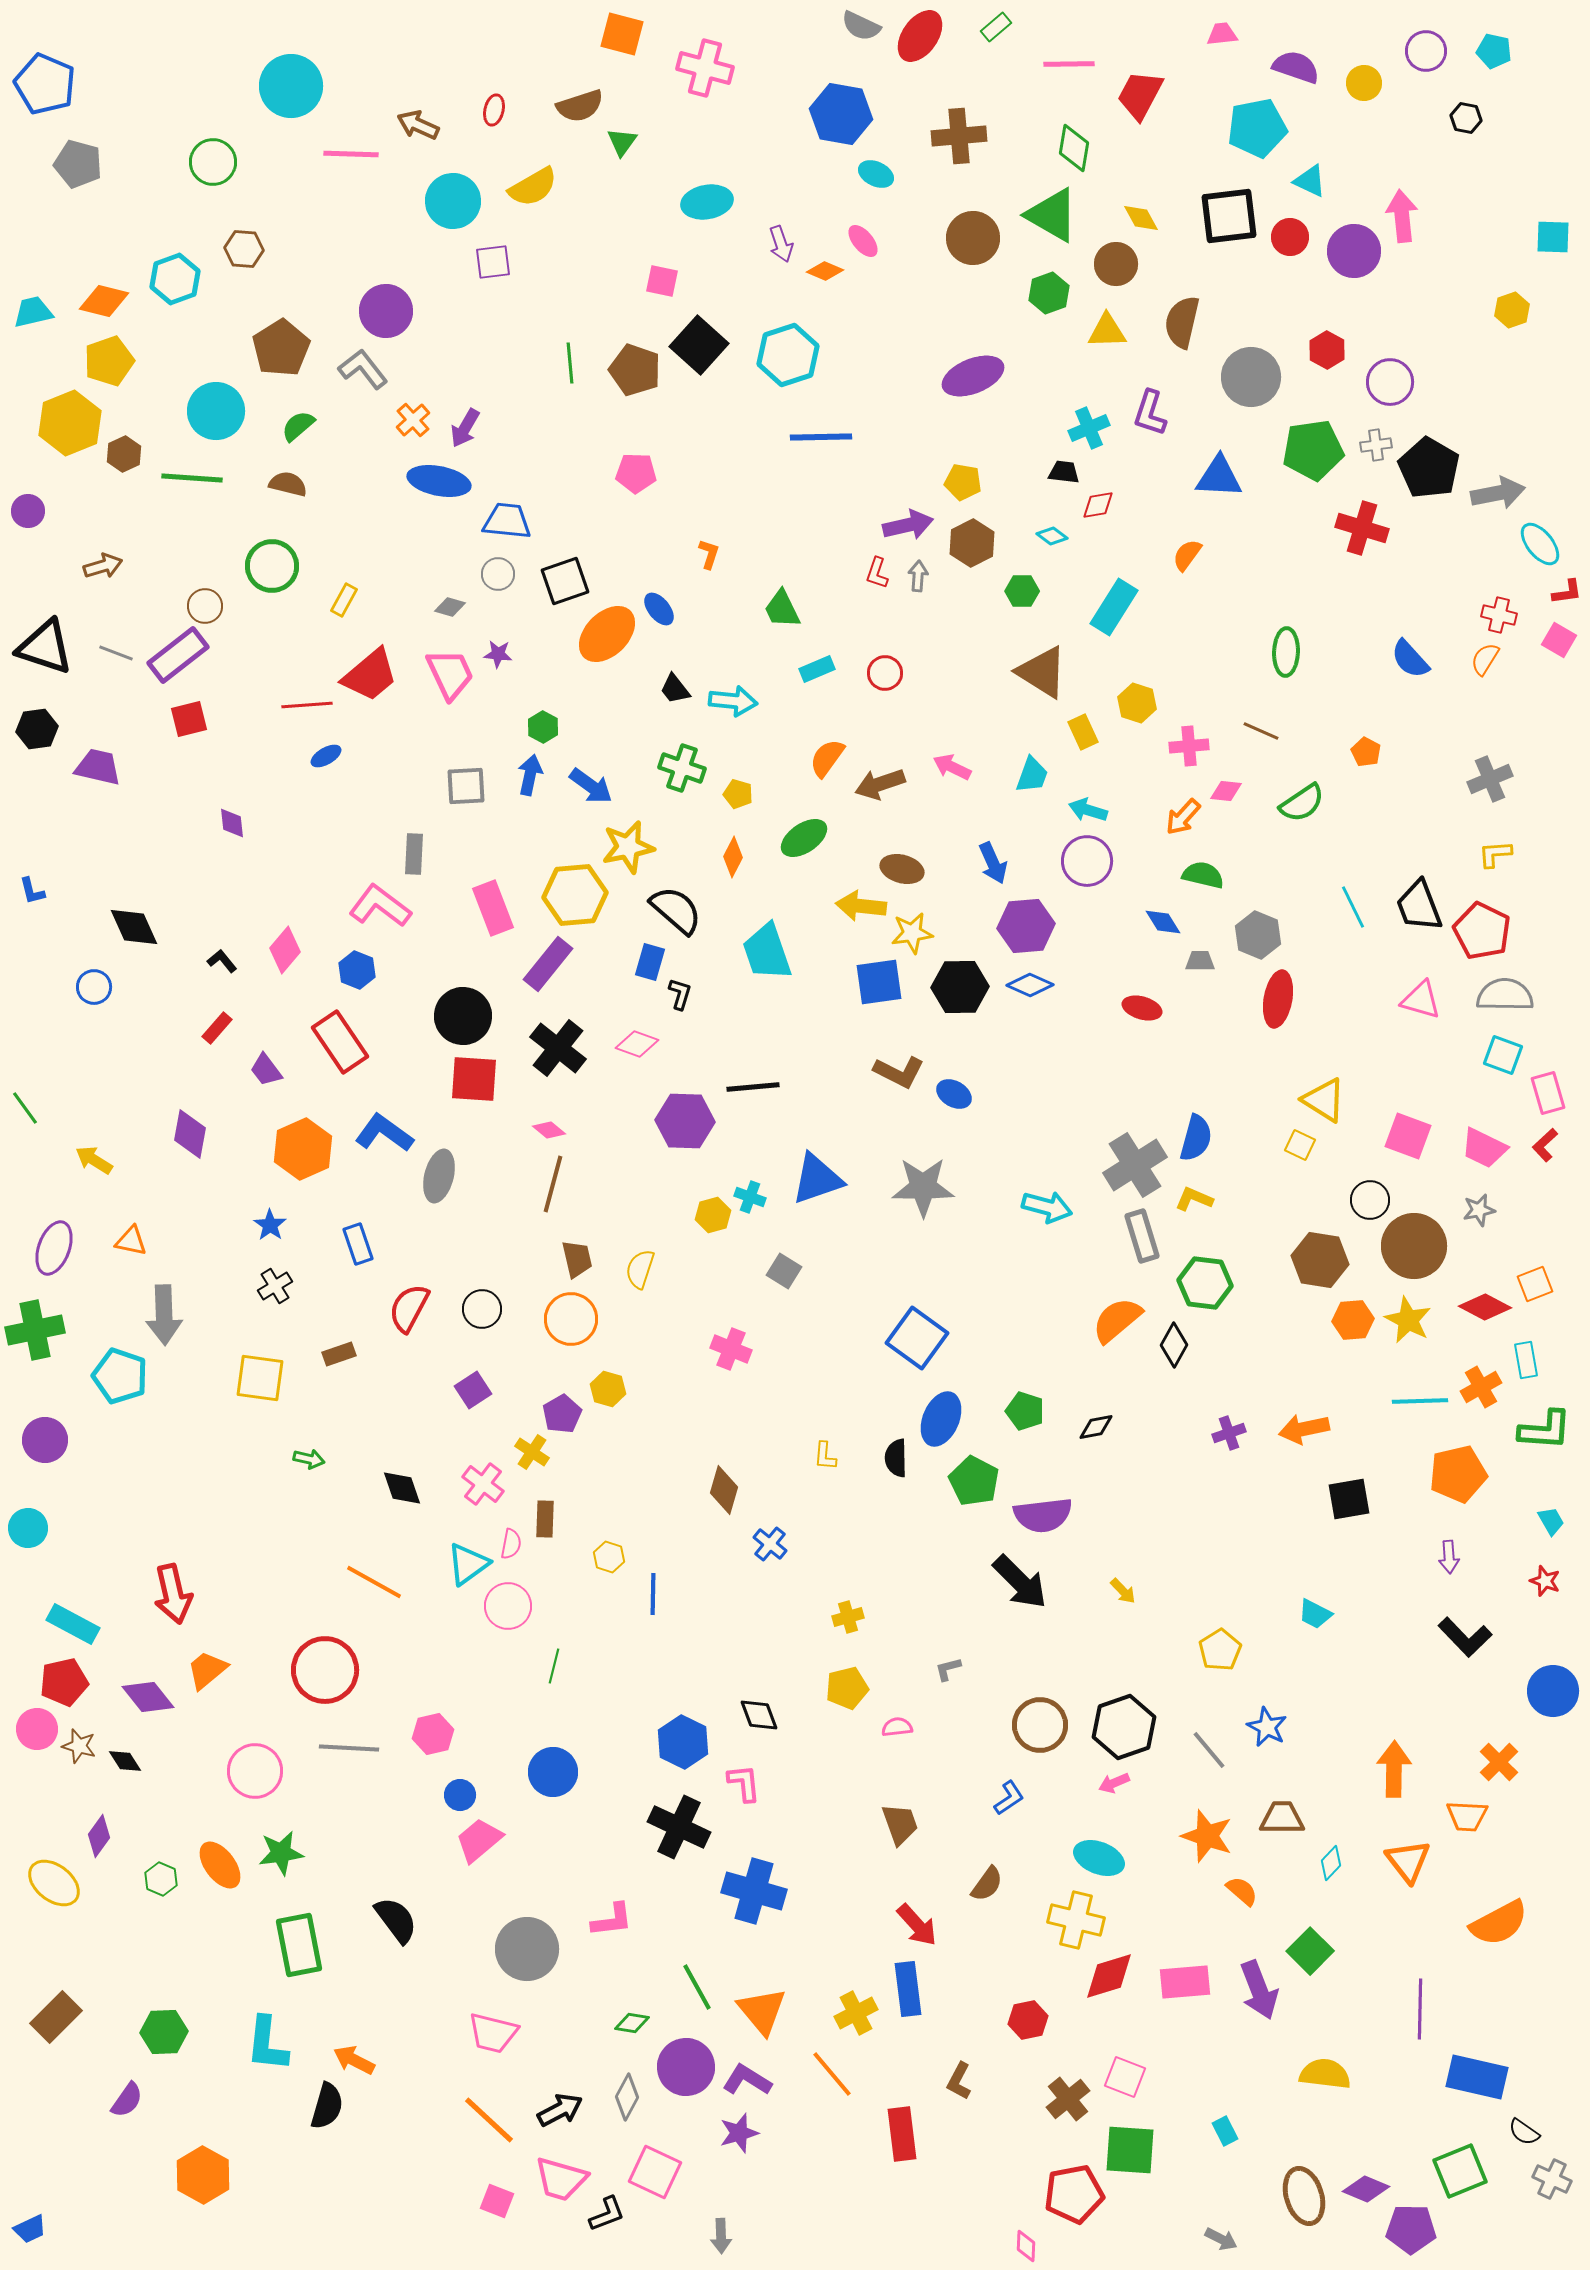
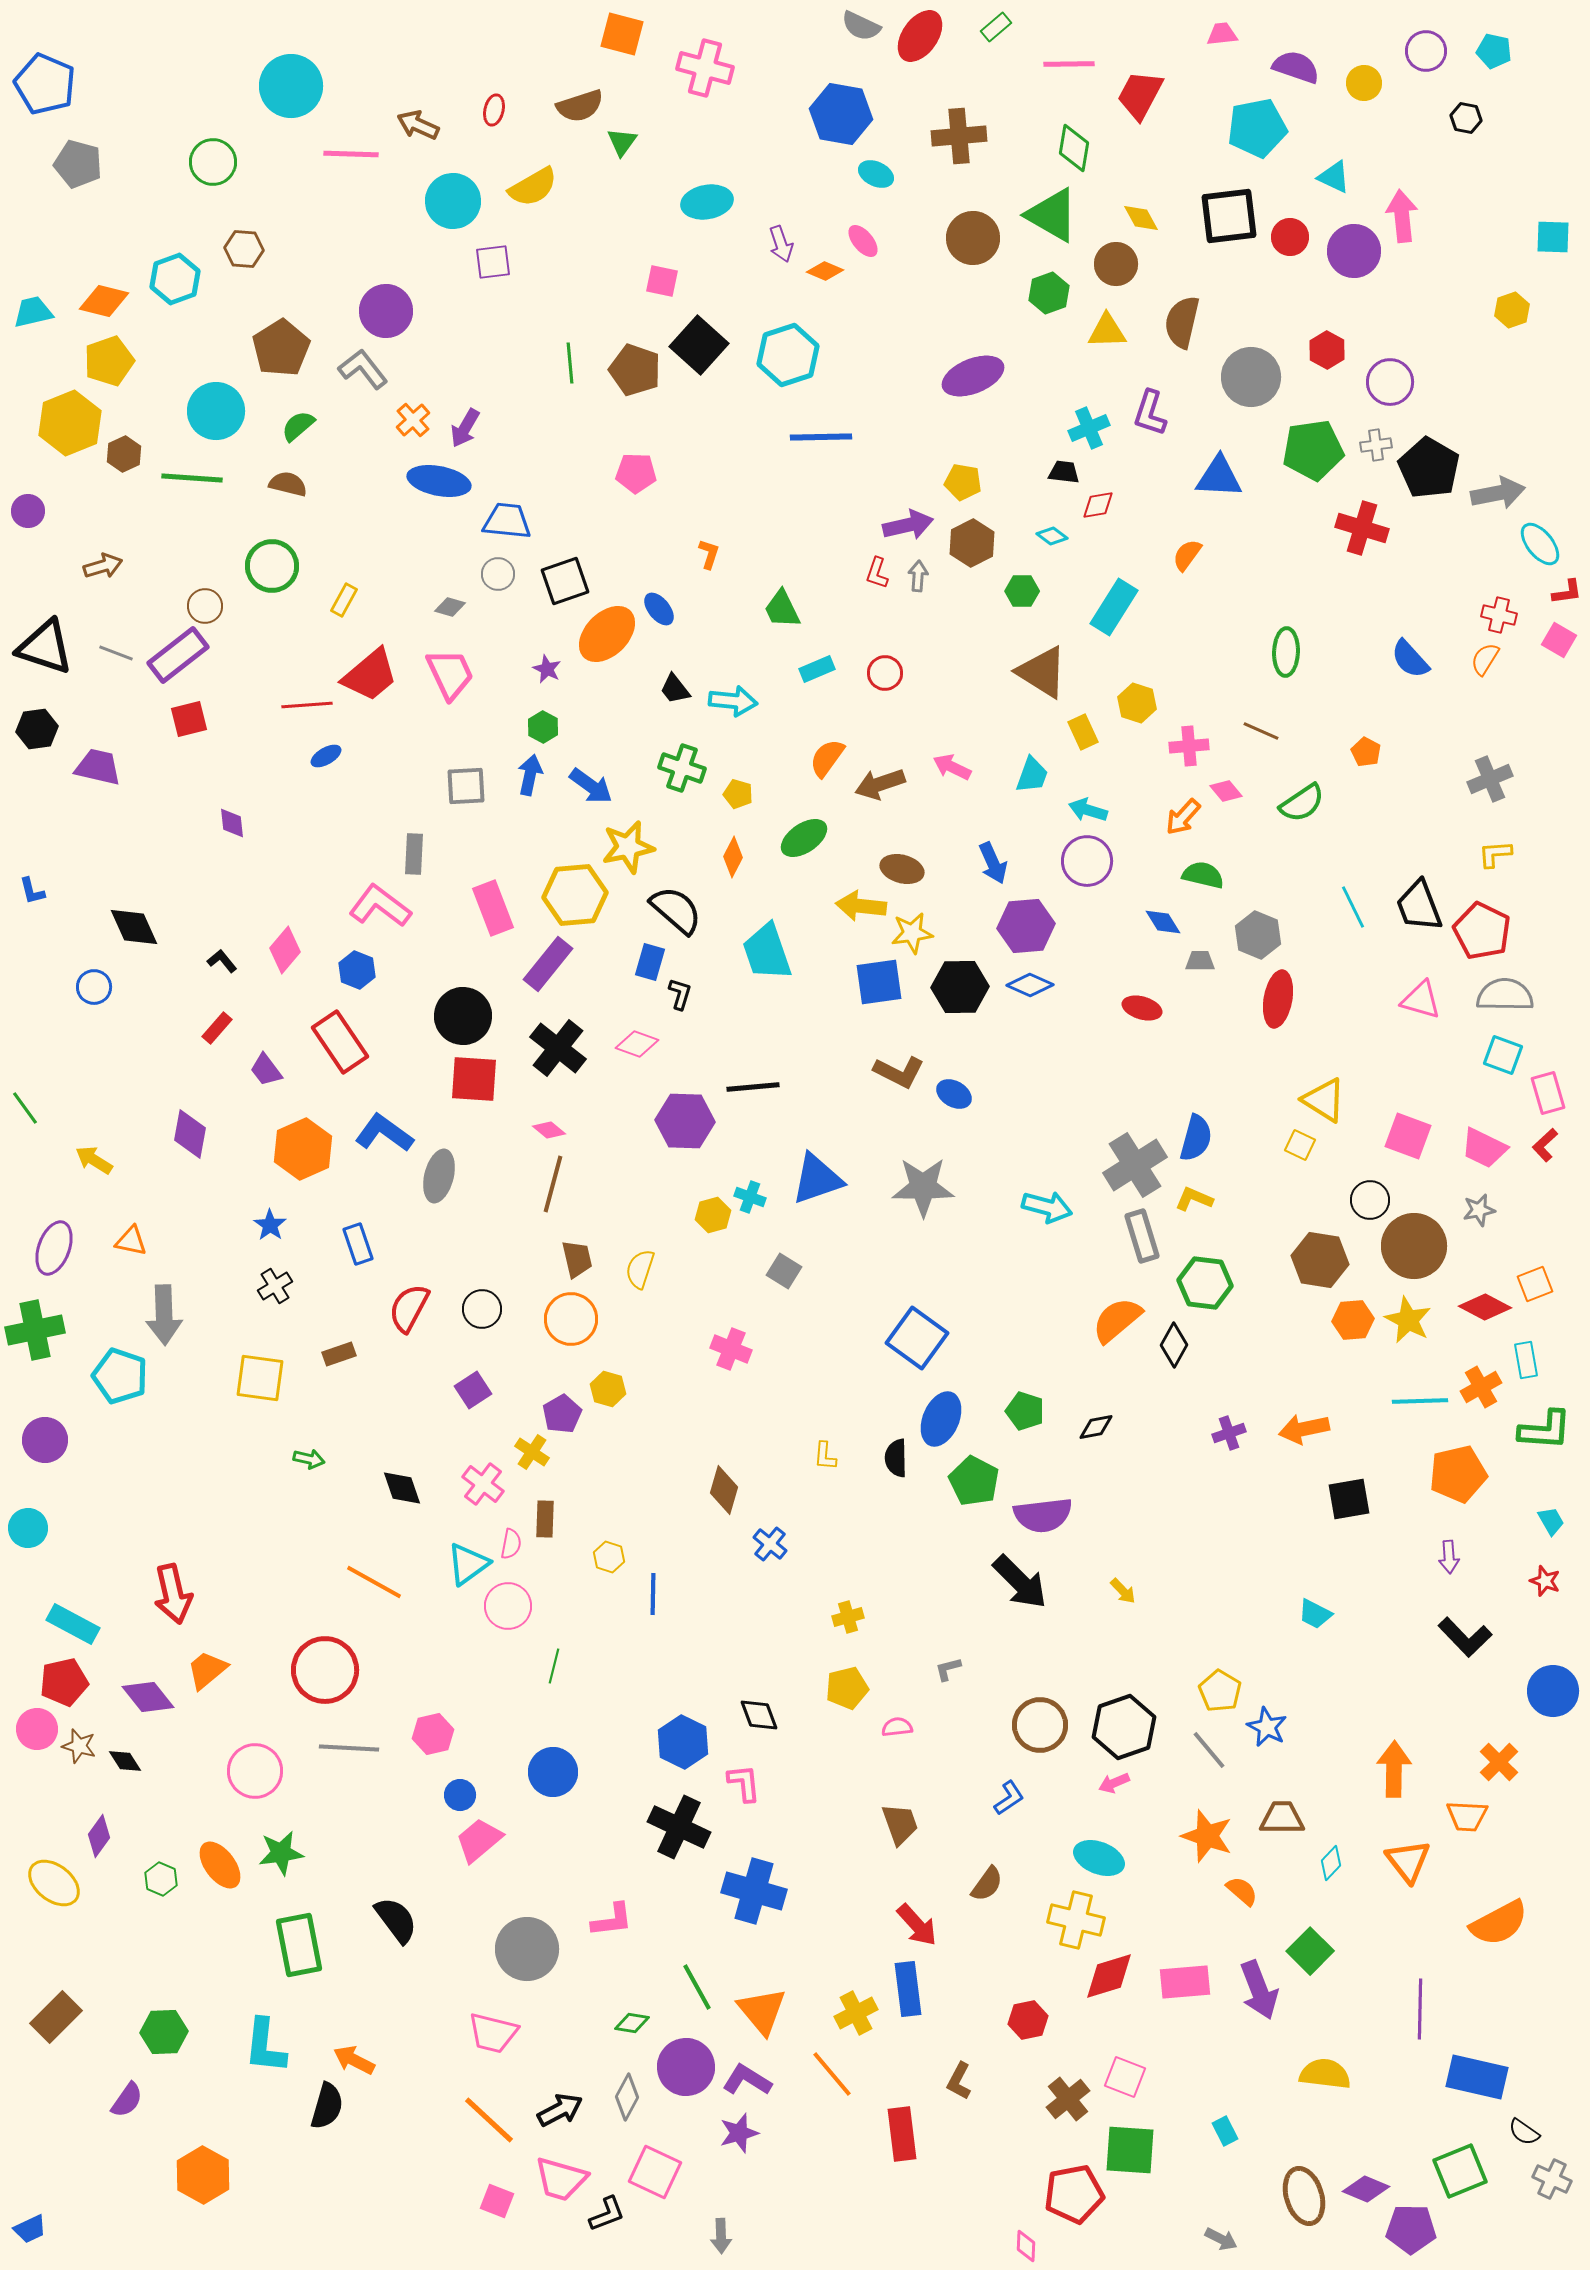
cyan triangle at (1310, 181): moved 24 px right, 4 px up
purple star at (498, 654): moved 49 px right, 15 px down; rotated 20 degrees clockwise
pink diamond at (1226, 791): rotated 44 degrees clockwise
yellow pentagon at (1220, 1650): moved 41 px down; rotated 9 degrees counterclockwise
cyan L-shape at (267, 2044): moved 2 px left, 2 px down
